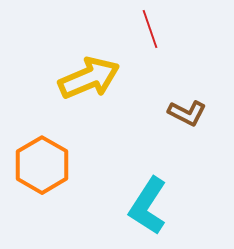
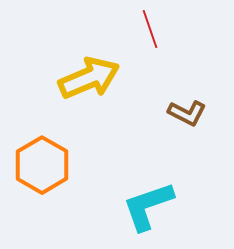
cyan L-shape: rotated 38 degrees clockwise
